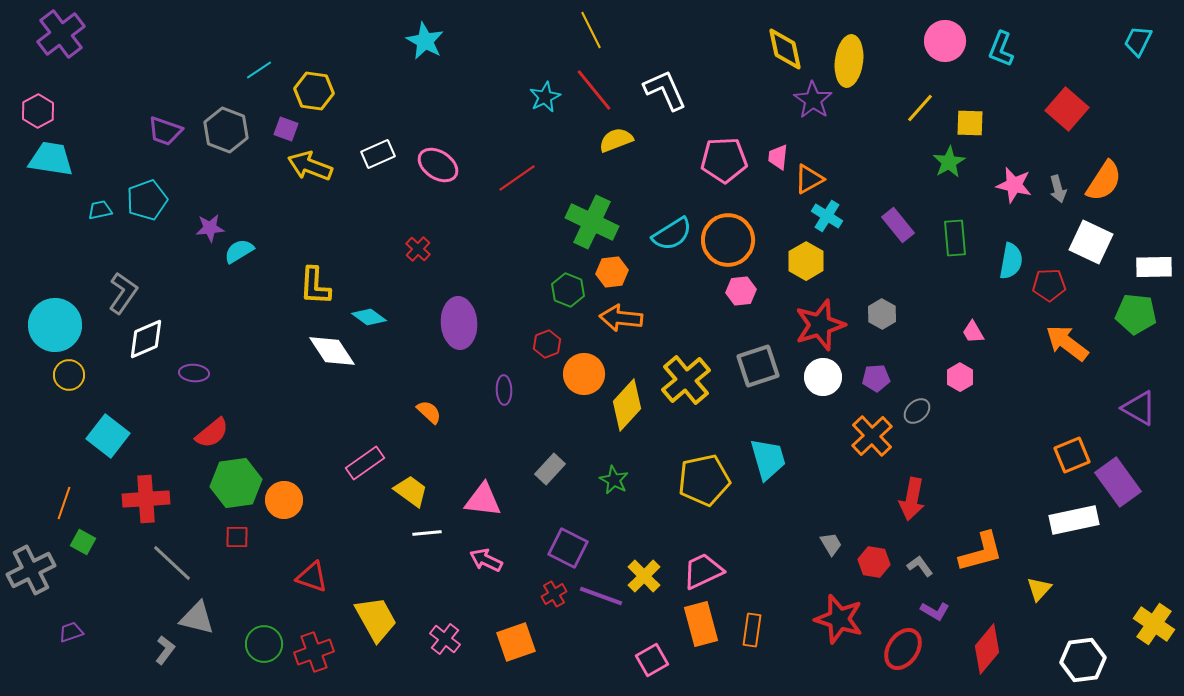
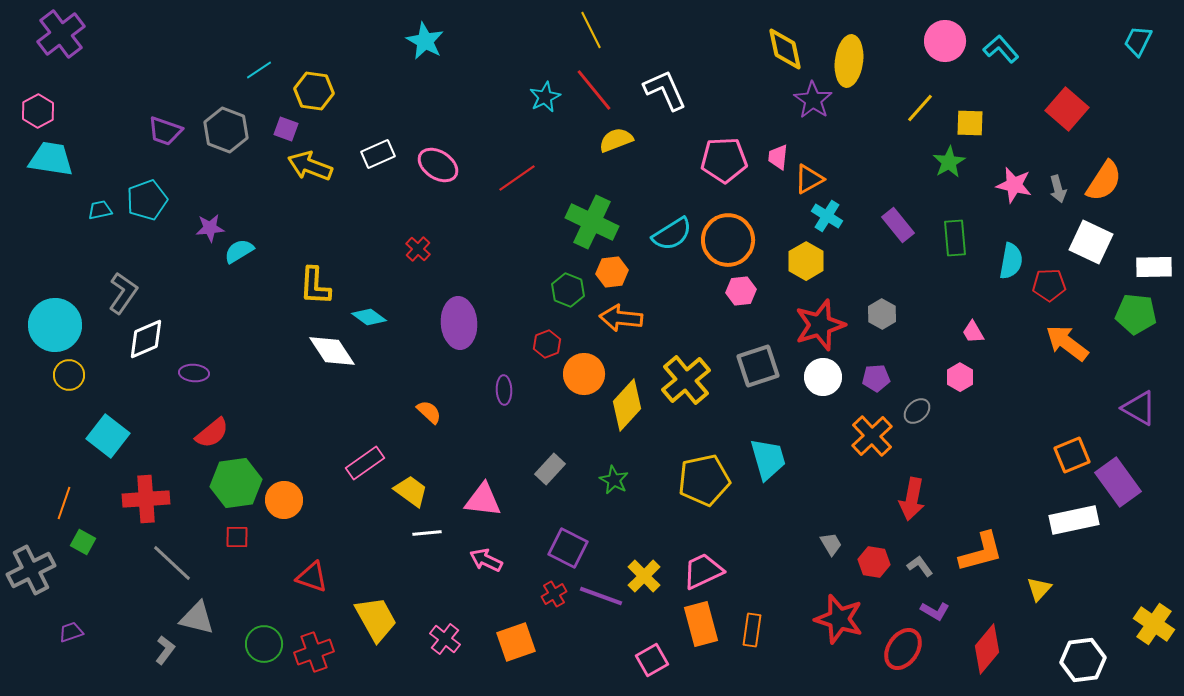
cyan L-shape at (1001, 49): rotated 117 degrees clockwise
